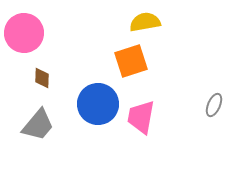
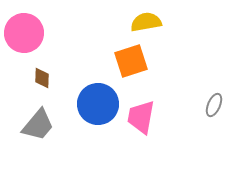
yellow semicircle: moved 1 px right
